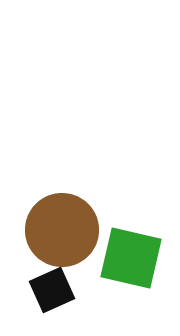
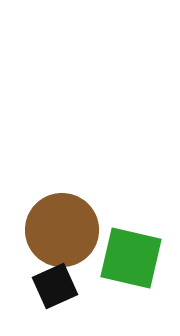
black square: moved 3 px right, 4 px up
